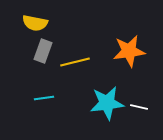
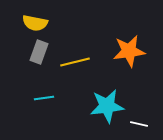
gray rectangle: moved 4 px left, 1 px down
cyan star: moved 3 px down
white line: moved 17 px down
